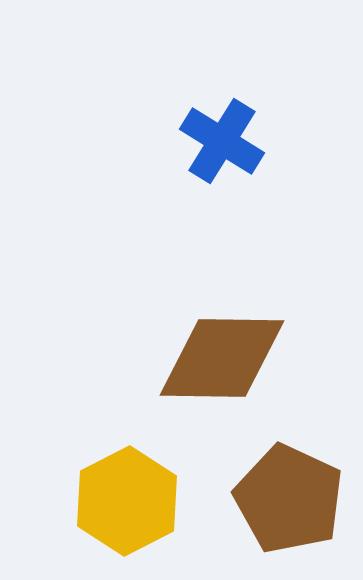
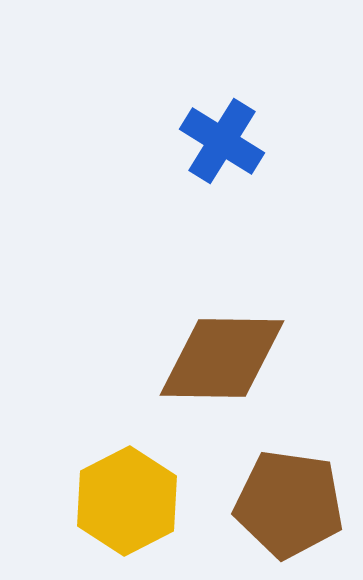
brown pentagon: moved 5 px down; rotated 17 degrees counterclockwise
